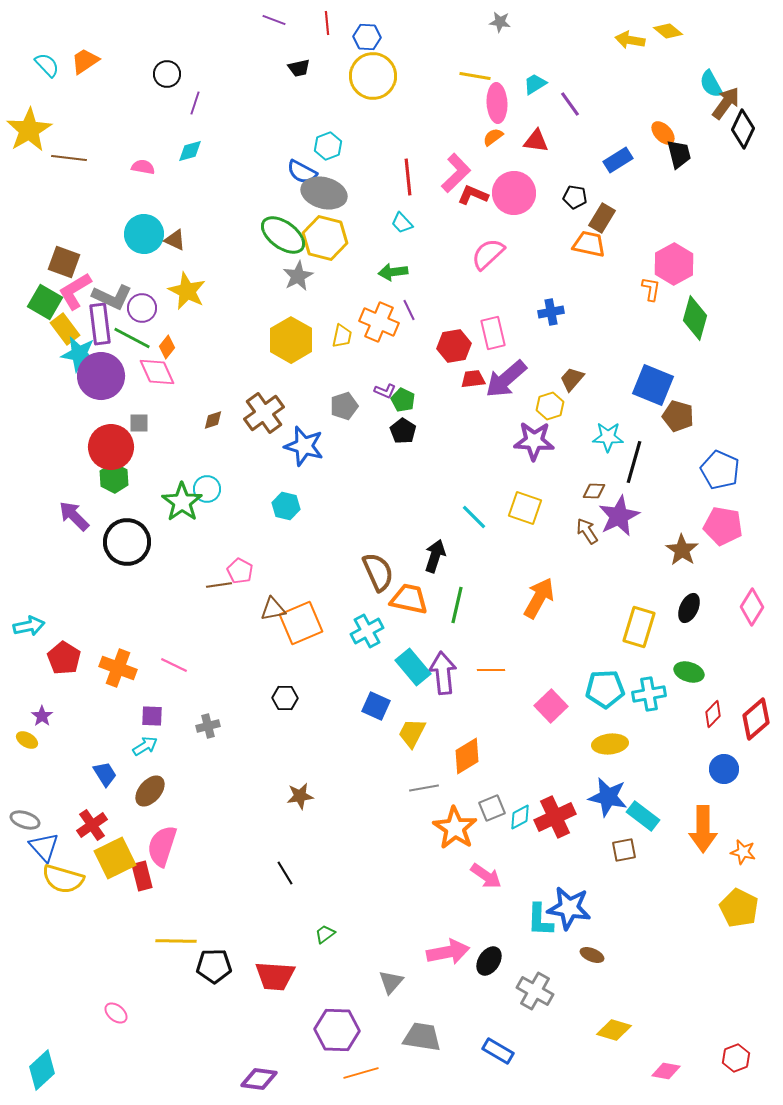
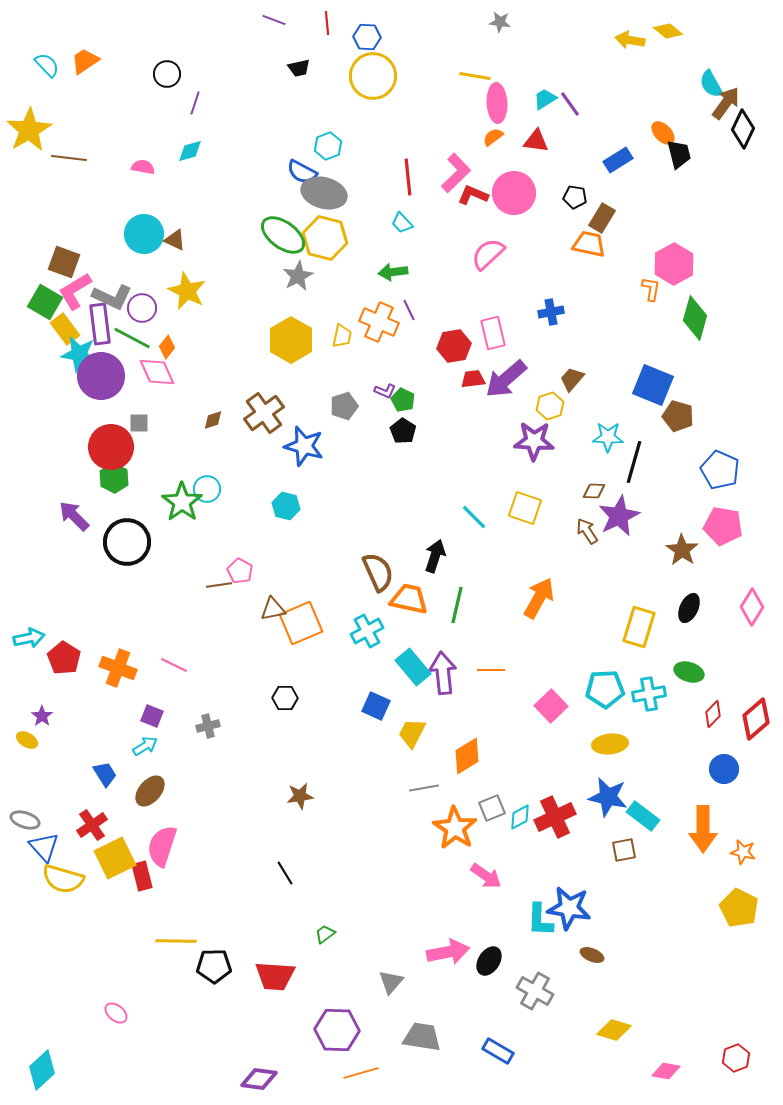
cyan trapezoid at (535, 84): moved 10 px right, 15 px down
cyan arrow at (29, 626): moved 12 px down
purple square at (152, 716): rotated 20 degrees clockwise
